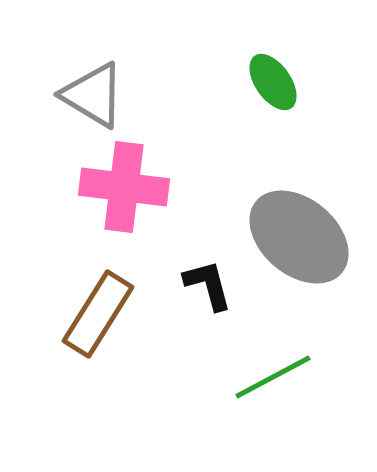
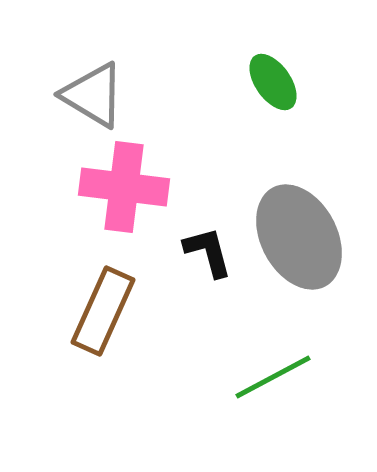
gray ellipse: rotated 22 degrees clockwise
black L-shape: moved 33 px up
brown rectangle: moved 5 px right, 3 px up; rotated 8 degrees counterclockwise
